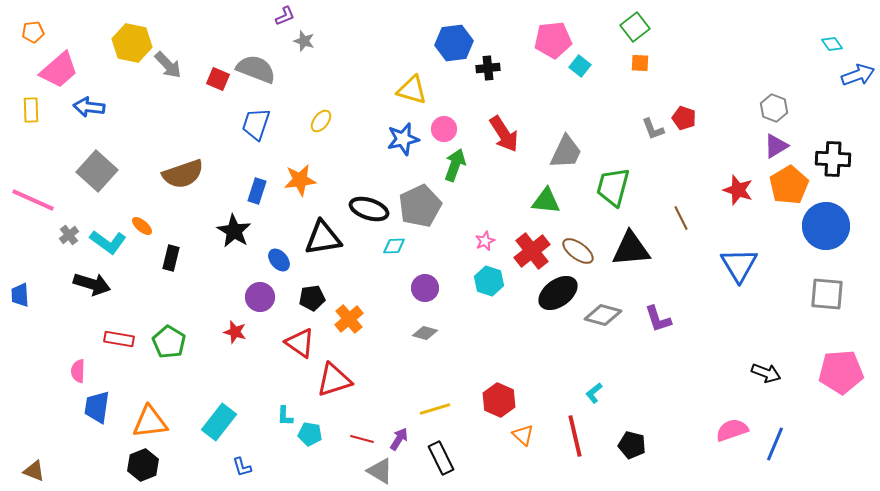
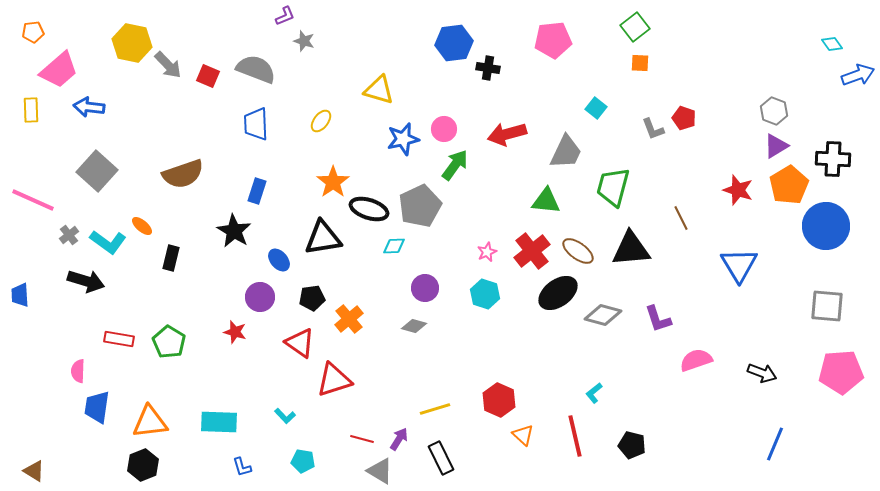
cyan square at (580, 66): moved 16 px right, 42 px down
black cross at (488, 68): rotated 15 degrees clockwise
red square at (218, 79): moved 10 px left, 3 px up
yellow triangle at (412, 90): moved 33 px left
gray hexagon at (774, 108): moved 3 px down
blue trapezoid at (256, 124): rotated 20 degrees counterclockwise
red arrow at (504, 134): moved 3 px right; rotated 108 degrees clockwise
green arrow at (455, 165): rotated 16 degrees clockwise
orange star at (300, 180): moved 33 px right, 2 px down; rotated 28 degrees counterclockwise
pink star at (485, 241): moved 2 px right, 11 px down
cyan hexagon at (489, 281): moved 4 px left, 13 px down
black arrow at (92, 284): moved 6 px left, 3 px up
gray square at (827, 294): moved 12 px down
gray diamond at (425, 333): moved 11 px left, 7 px up
black arrow at (766, 373): moved 4 px left
cyan L-shape at (285, 416): rotated 45 degrees counterclockwise
cyan rectangle at (219, 422): rotated 54 degrees clockwise
pink semicircle at (732, 430): moved 36 px left, 70 px up
cyan pentagon at (310, 434): moved 7 px left, 27 px down
brown triangle at (34, 471): rotated 10 degrees clockwise
